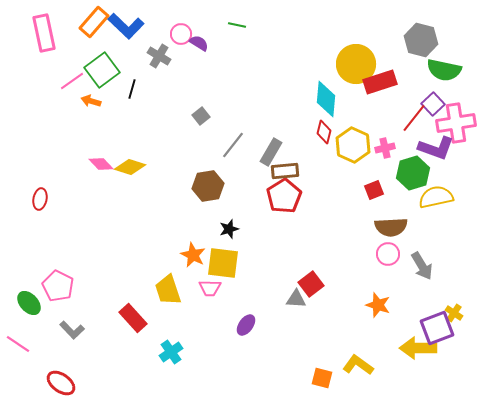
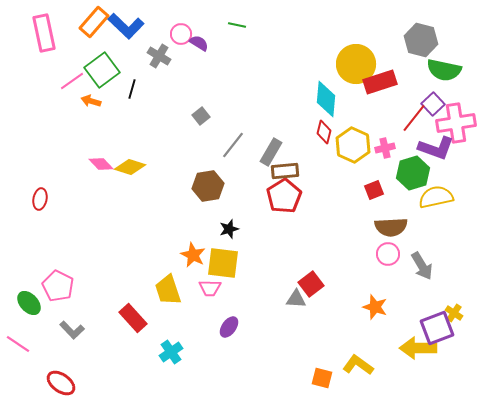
orange star at (378, 305): moved 3 px left, 2 px down
purple ellipse at (246, 325): moved 17 px left, 2 px down
